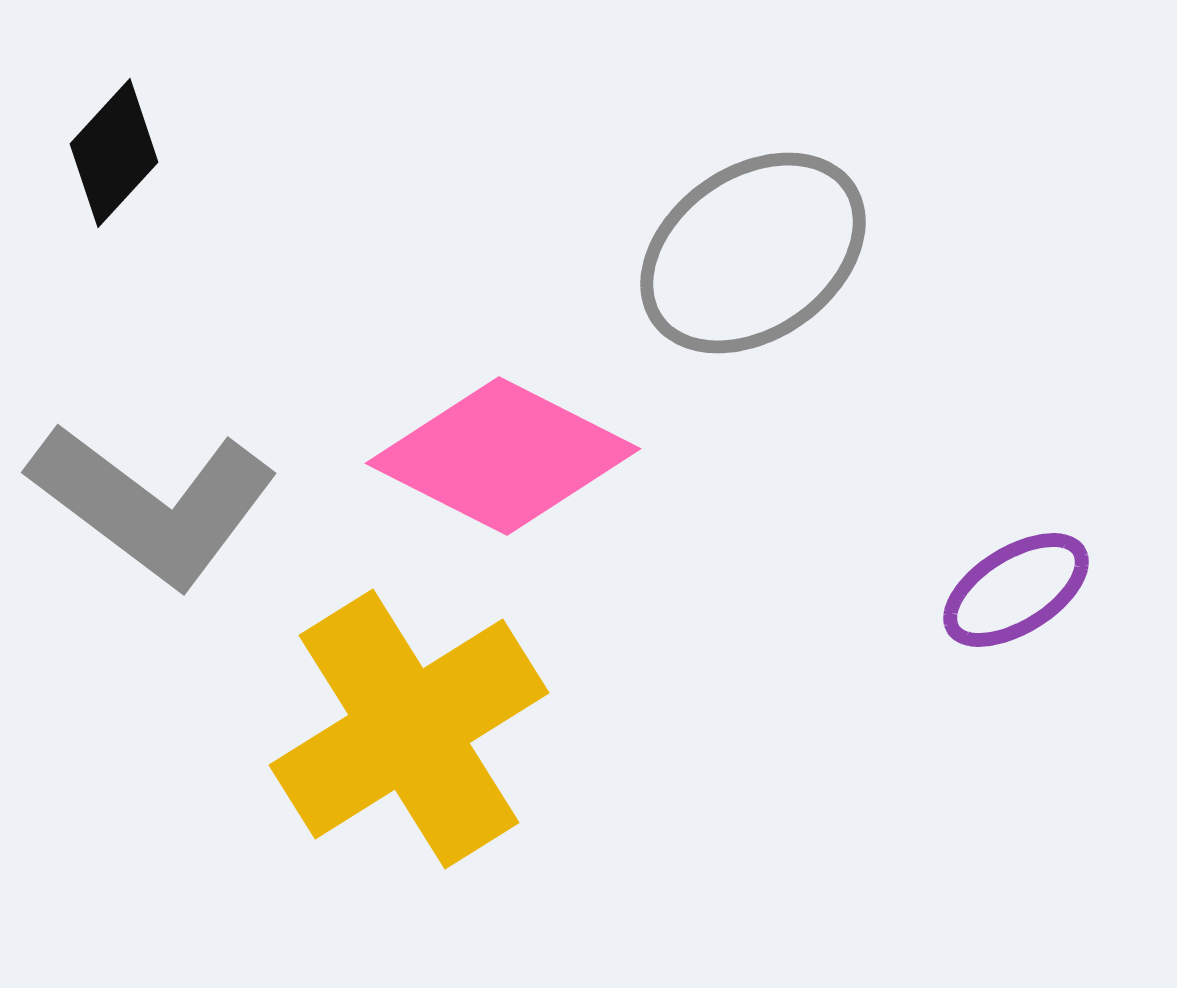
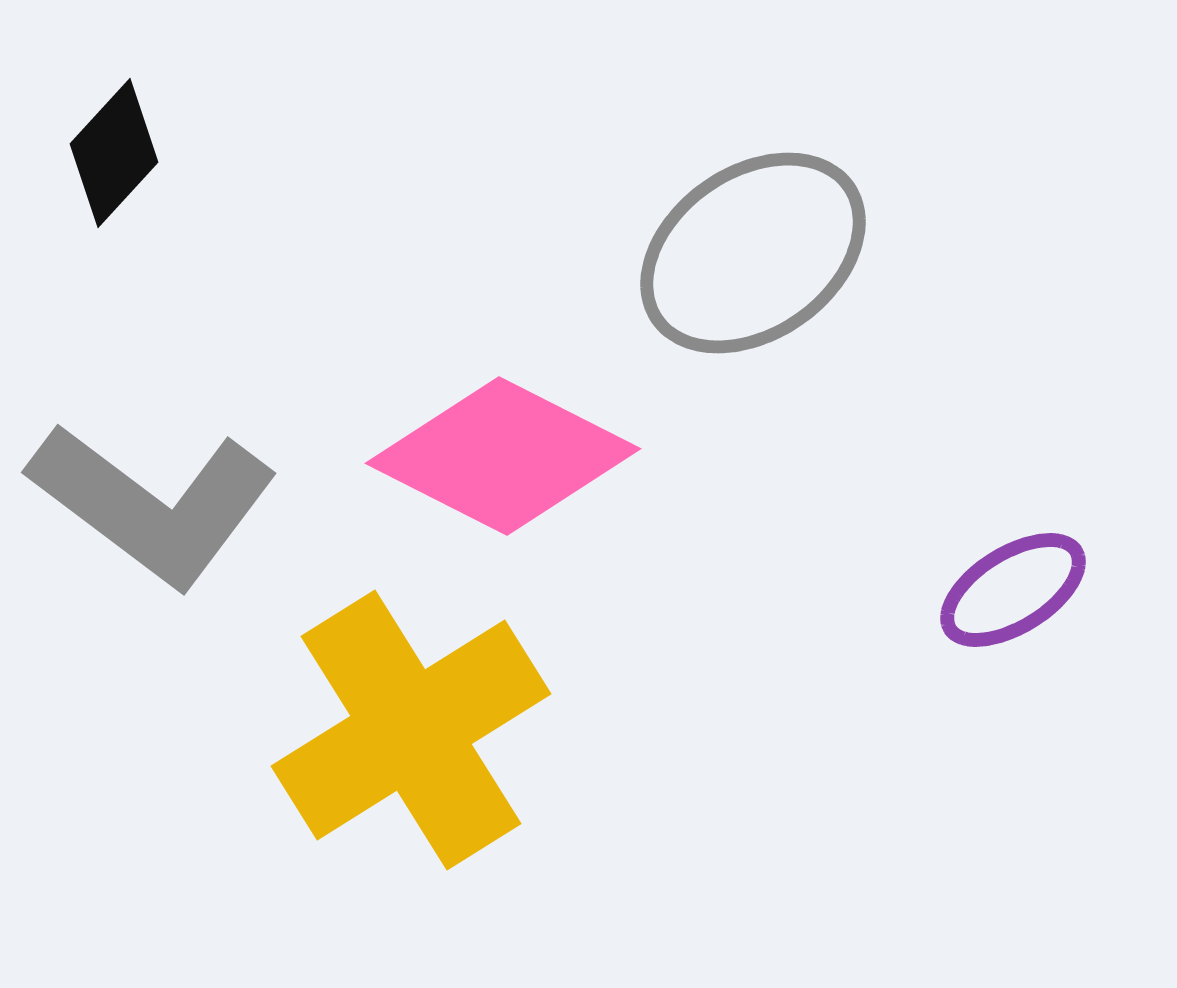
purple ellipse: moved 3 px left
yellow cross: moved 2 px right, 1 px down
